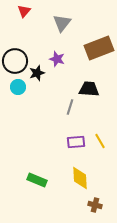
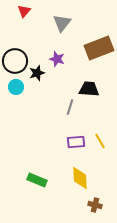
cyan circle: moved 2 px left
